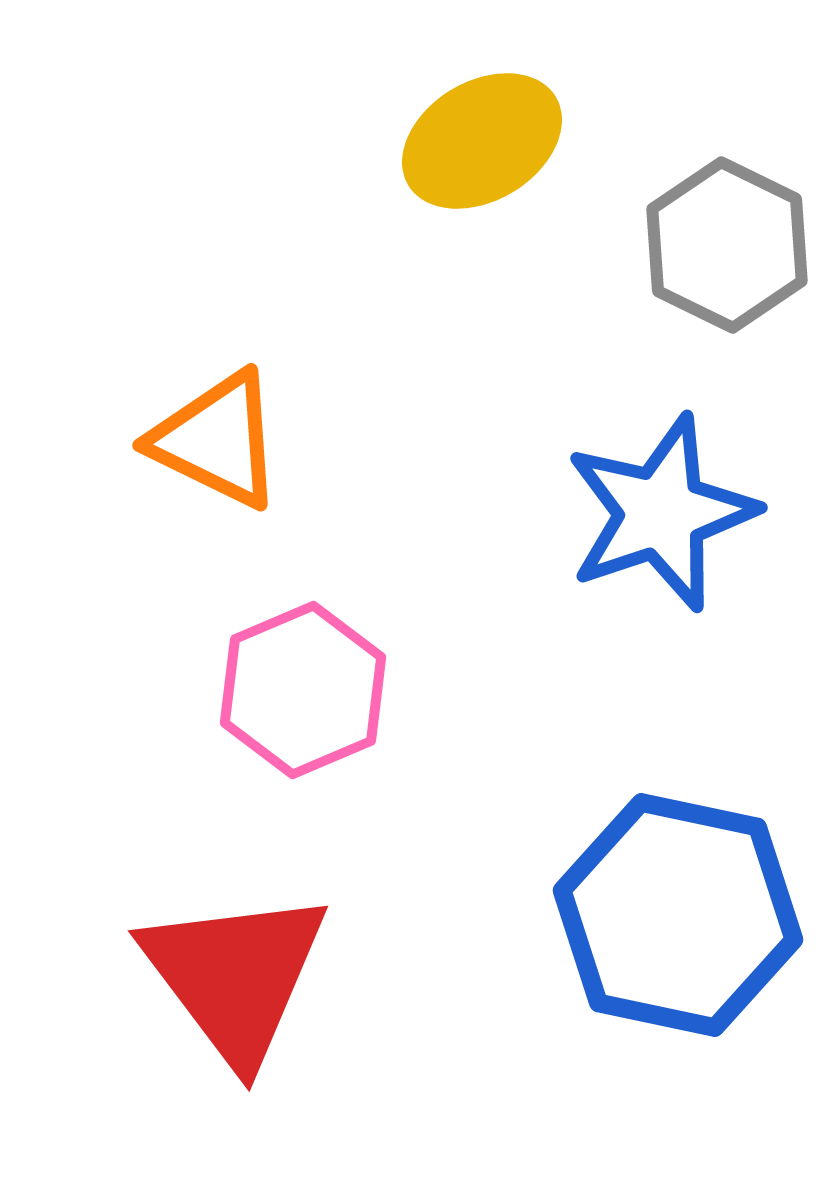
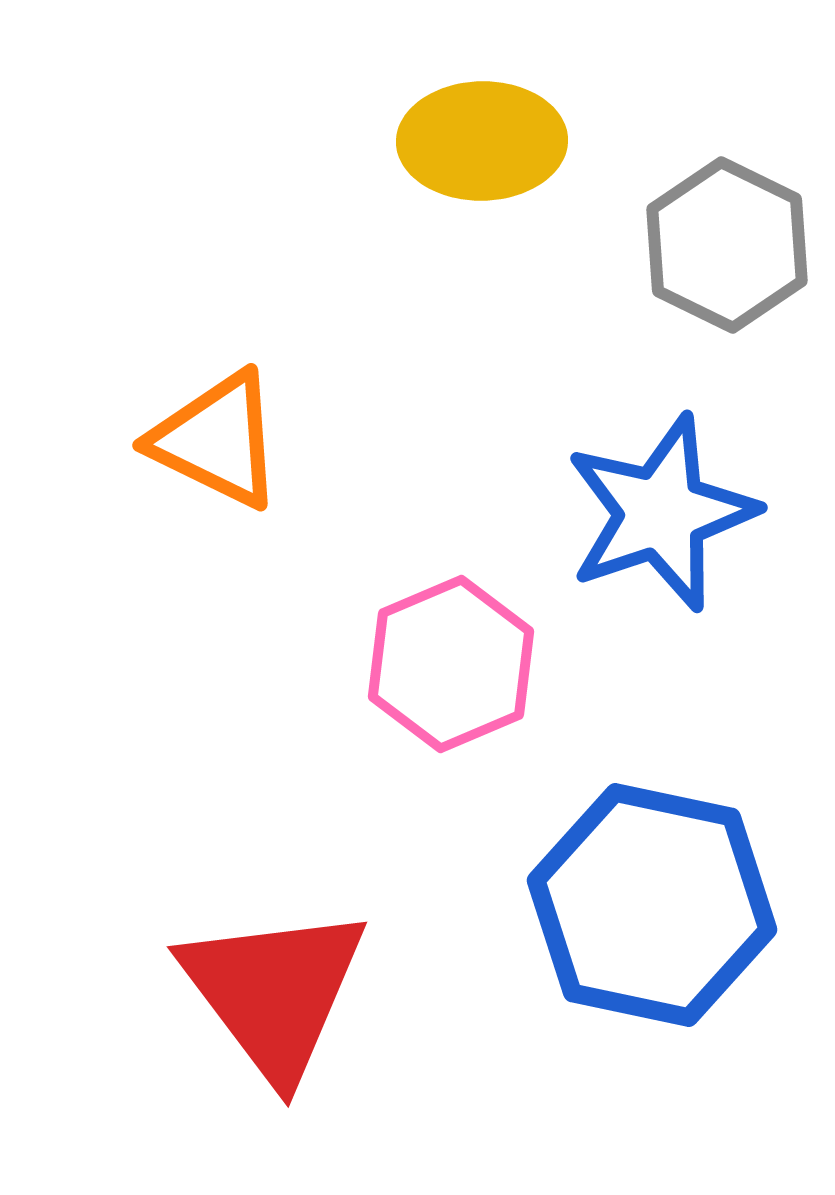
yellow ellipse: rotated 30 degrees clockwise
pink hexagon: moved 148 px right, 26 px up
blue hexagon: moved 26 px left, 10 px up
red triangle: moved 39 px right, 16 px down
